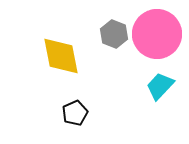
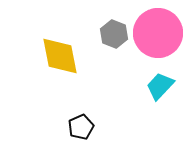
pink circle: moved 1 px right, 1 px up
yellow diamond: moved 1 px left
black pentagon: moved 6 px right, 14 px down
